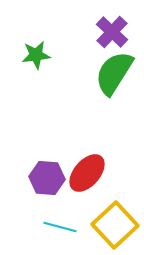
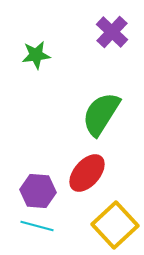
green semicircle: moved 13 px left, 41 px down
purple hexagon: moved 9 px left, 13 px down
cyan line: moved 23 px left, 1 px up
